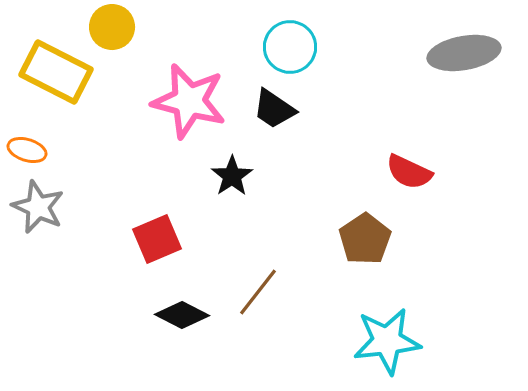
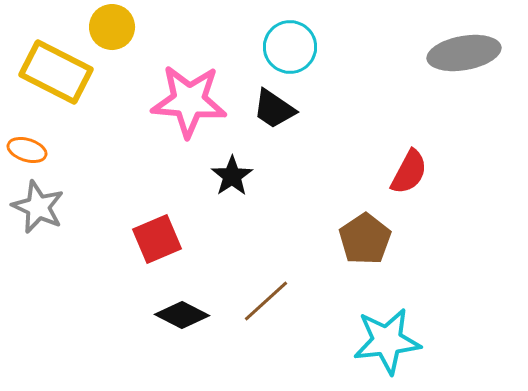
pink star: rotated 10 degrees counterclockwise
red semicircle: rotated 87 degrees counterclockwise
brown line: moved 8 px right, 9 px down; rotated 10 degrees clockwise
